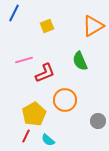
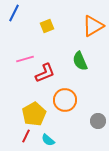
pink line: moved 1 px right, 1 px up
